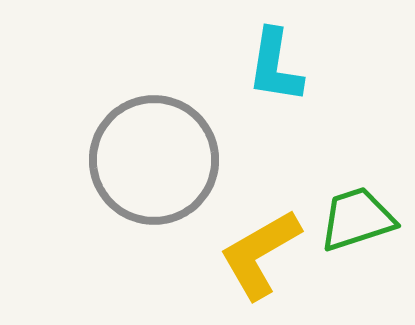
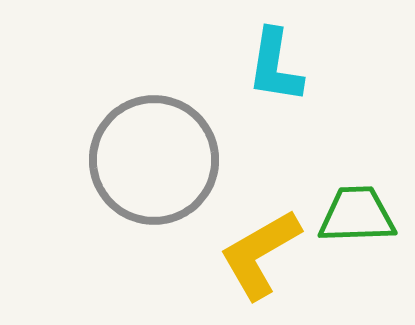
green trapezoid: moved 4 px up; rotated 16 degrees clockwise
